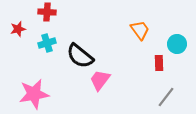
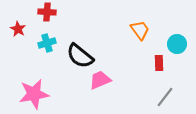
red star: rotated 28 degrees counterclockwise
pink trapezoid: rotated 30 degrees clockwise
gray line: moved 1 px left
